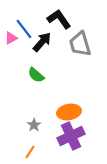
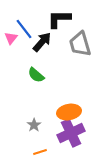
black L-shape: rotated 55 degrees counterclockwise
pink triangle: rotated 24 degrees counterclockwise
purple cross: moved 3 px up
orange line: moved 10 px right; rotated 40 degrees clockwise
